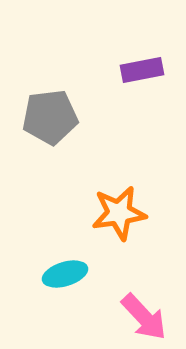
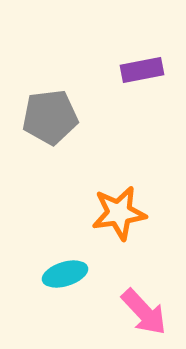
pink arrow: moved 5 px up
